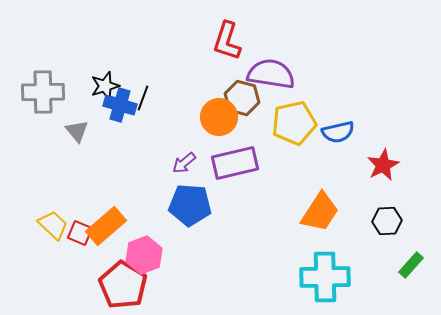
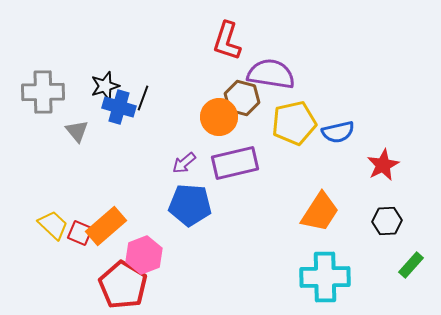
blue cross: moved 1 px left, 2 px down
